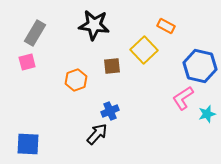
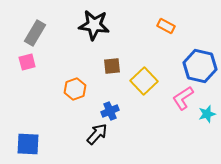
yellow square: moved 31 px down
orange hexagon: moved 1 px left, 9 px down
